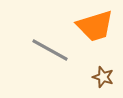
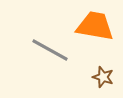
orange trapezoid: rotated 153 degrees counterclockwise
